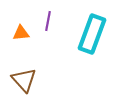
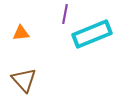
purple line: moved 17 px right, 7 px up
cyan rectangle: rotated 48 degrees clockwise
